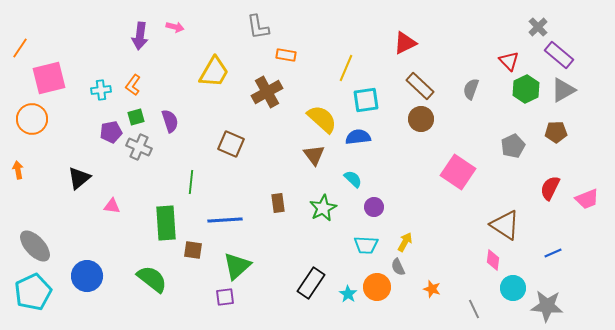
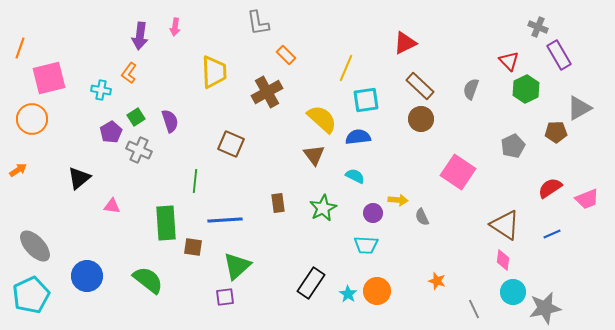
pink arrow at (175, 27): rotated 84 degrees clockwise
gray L-shape at (258, 27): moved 4 px up
gray cross at (538, 27): rotated 24 degrees counterclockwise
orange line at (20, 48): rotated 15 degrees counterclockwise
orange rectangle at (286, 55): rotated 36 degrees clockwise
purple rectangle at (559, 55): rotated 20 degrees clockwise
yellow trapezoid at (214, 72): rotated 32 degrees counterclockwise
orange L-shape at (133, 85): moved 4 px left, 12 px up
cyan cross at (101, 90): rotated 18 degrees clockwise
gray triangle at (563, 90): moved 16 px right, 18 px down
green square at (136, 117): rotated 18 degrees counterclockwise
purple pentagon at (111, 132): rotated 20 degrees counterclockwise
gray cross at (139, 147): moved 3 px down
orange arrow at (18, 170): rotated 66 degrees clockwise
cyan semicircle at (353, 179): moved 2 px right, 3 px up; rotated 18 degrees counterclockwise
green line at (191, 182): moved 4 px right, 1 px up
red semicircle at (550, 188): rotated 30 degrees clockwise
purple circle at (374, 207): moved 1 px left, 6 px down
yellow arrow at (405, 242): moved 7 px left, 42 px up; rotated 66 degrees clockwise
brown square at (193, 250): moved 3 px up
blue line at (553, 253): moved 1 px left, 19 px up
pink diamond at (493, 260): moved 10 px right
gray semicircle at (398, 267): moved 24 px right, 50 px up
green semicircle at (152, 279): moved 4 px left, 1 px down
orange circle at (377, 287): moved 4 px down
cyan circle at (513, 288): moved 4 px down
orange star at (432, 289): moved 5 px right, 8 px up
cyan pentagon at (33, 292): moved 2 px left, 3 px down
gray star at (547, 306): moved 2 px left, 2 px down; rotated 16 degrees counterclockwise
